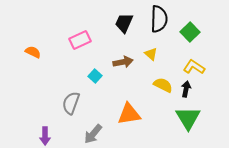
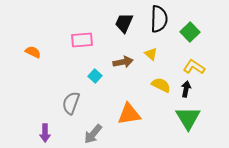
pink rectangle: moved 2 px right; rotated 20 degrees clockwise
yellow semicircle: moved 2 px left
purple arrow: moved 3 px up
